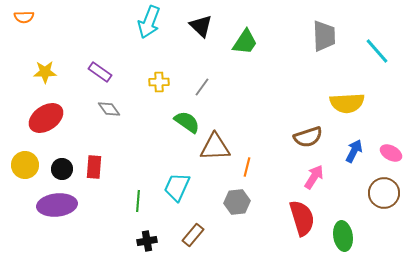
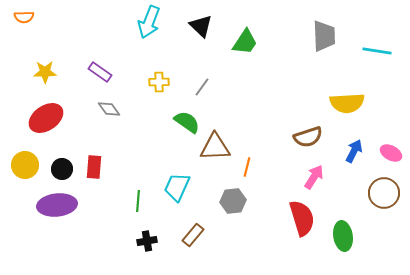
cyan line: rotated 40 degrees counterclockwise
gray hexagon: moved 4 px left, 1 px up
